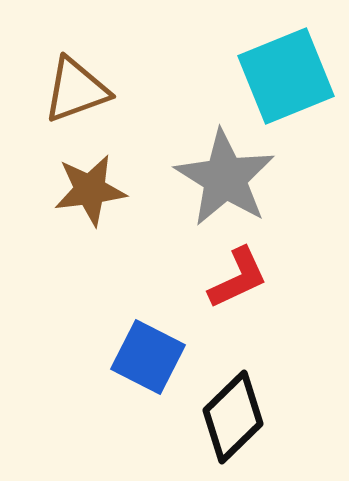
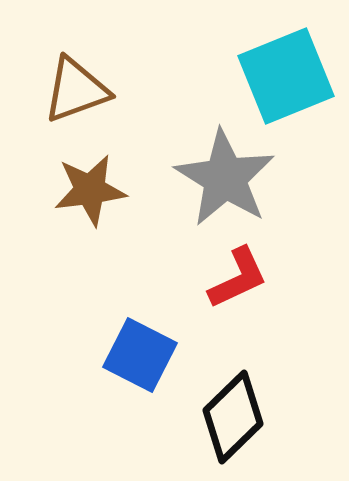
blue square: moved 8 px left, 2 px up
